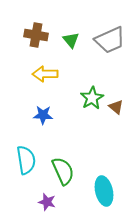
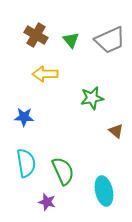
brown cross: rotated 20 degrees clockwise
green star: rotated 20 degrees clockwise
brown triangle: moved 24 px down
blue star: moved 19 px left, 2 px down
cyan semicircle: moved 3 px down
